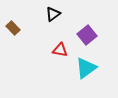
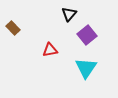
black triangle: moved 16 px right; rotated 14 degrees counterclockwise
red triangle: moved 10 px left; rotated 21 degrees counterclockwise
cyan triangle: rotated 20 degrees counterclockwise
